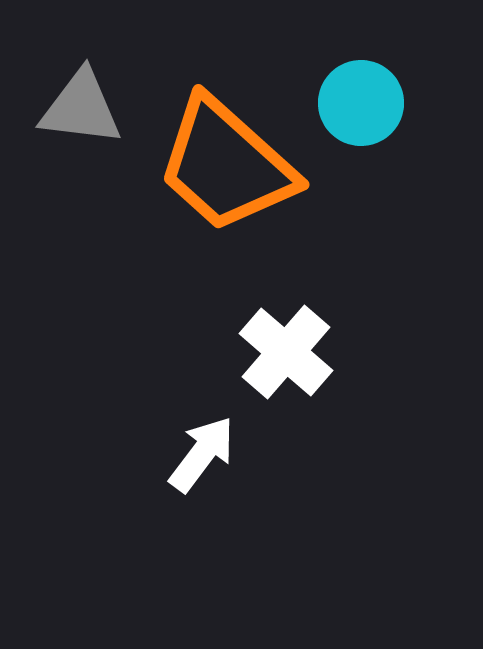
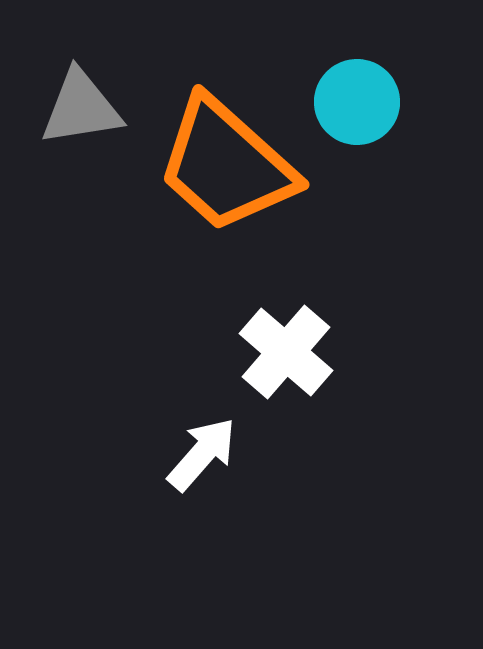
cyan circle: moved 4 px left, 1 px up
gray triangle: rotated 16 degrees counterclockwise
white arrow: rotated 4 degrees clockwise
